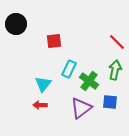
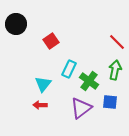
red square: moved 3 px left; rotated 28 degrees counterclockwise
